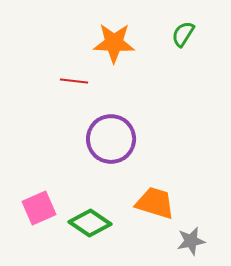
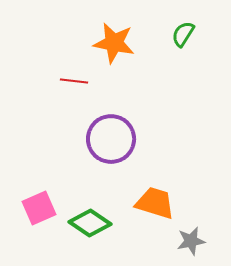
orange star: rotated 9 degrees clockwise
